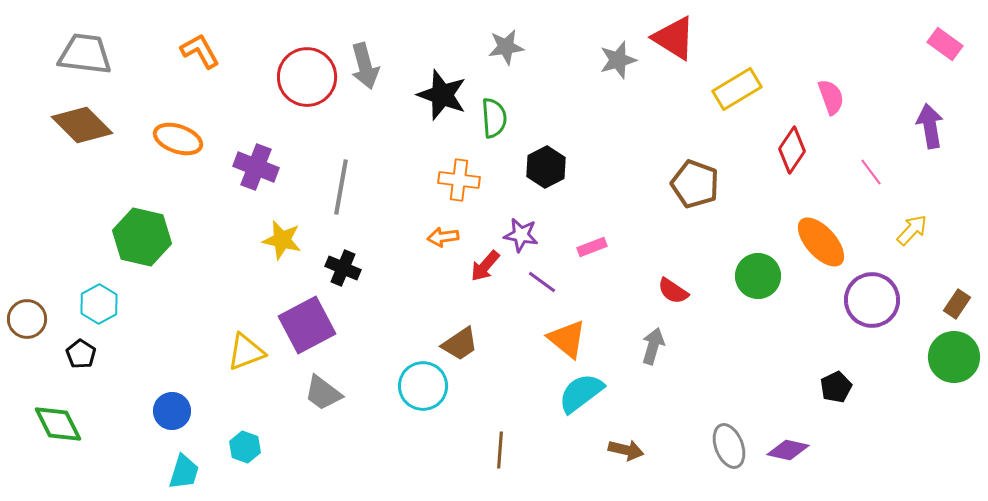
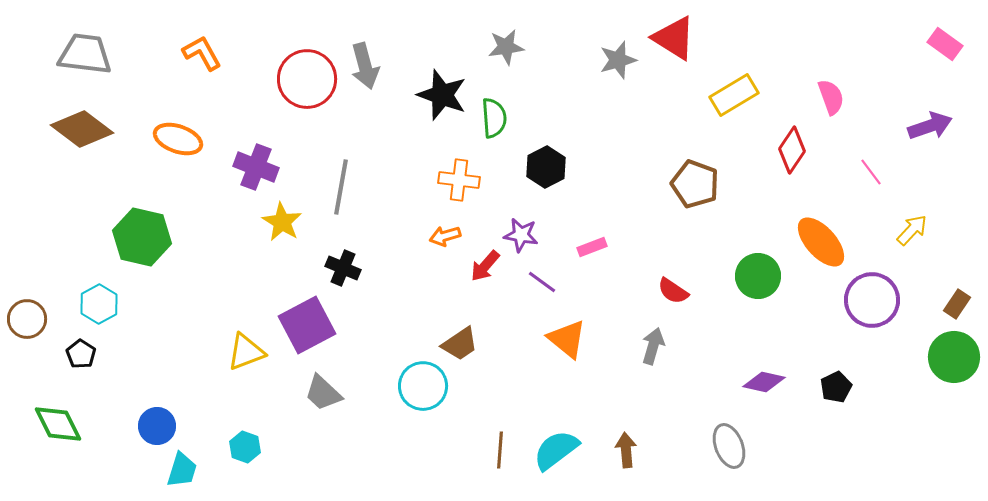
orange L-shape at (200, 51): moved 2 px right, 2 px down
red circle at (307, 77): moved 2 px down
yellow rectangle at (737, 89): moved 3 px left, 6 px down
brown diamond at (82, 125): moved 4 px down; rotated 8 degrees counterclockwise
purple arrow at (930, 126): rotated 81 degrees clockwise
orange arrow at (443, 237): moved 2 px right, 1 px up; rotated 8 degrees counterclockwise
yellow star at (282, 240): moved 18 px up; rotated 18 degrees clockwise
gray trapezoid at (323, 393): rotated 6 degrees clockwise
cyan semicircle at (581, 393): moved 25 px left, 57 px down
blue circle at (172, 411): moved 15 px left, 15 px down
brown arrow at (626, 450): rotated 108 degrees counterclockwise
purple diamond at (788, 450): moved 24 px left, 68 px up
cyan trapezoid at (184, 472): moved 2 px left, 2 px up
